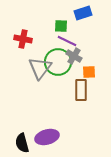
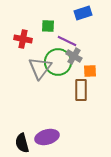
green square: moved 13 px left
orange square: moved 1 px right, 1 px up
